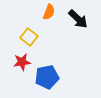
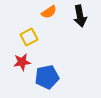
orange semicircle: rotated 35 degrees clockwise
black arrow: moved 2 px right, 3 px up; rotated 35 degrees clockwise
yellow square: rotated 24 degrees clockwise
